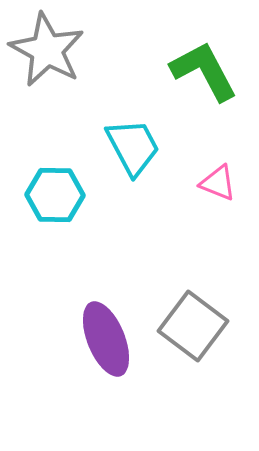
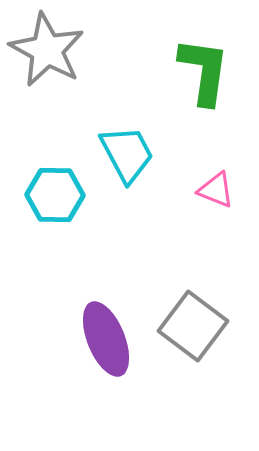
green L-shape: rotated 36 degrees clockwise
cyan trapezoid: moved 6 px left, 7 px down
pink triangle: moved 2 px left, 7 px down
